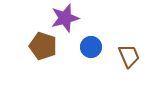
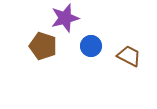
blue circle: moved 1 px up
brown trapezoid: rotated 40 degrees counterclockwise
